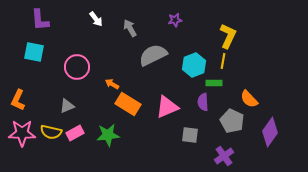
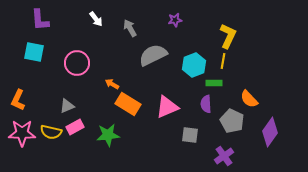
pink circle: moved 4 px up
purple semicircle: moved 3 px right, 2 px down
pink rectangle: moved 6 px up
